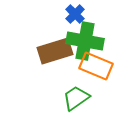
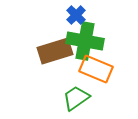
blue cross: moved 1 px right, 1 px down
orange rectangle: moved 3 px down
